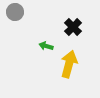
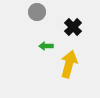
gray circle: moved 22 px right
green arrow: rotated 16 degrees counterclockwise
